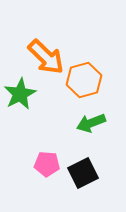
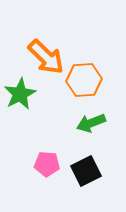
orange hexagon: rotated 12 degrees clockwise
black square: moved 3 px right, 2 px up
